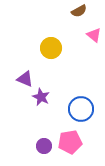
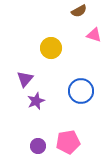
pink triangle: rotated 21 degrees counterclockwise
purple triangle: rotated 48 degrees clockwise
purple star: moved 5 px left, 4 px down; rotated 24 degrees clockwise
blue circle: moved 18 px up
pink pentagon: moved 2 px left
purple circle: moved 6 px left
